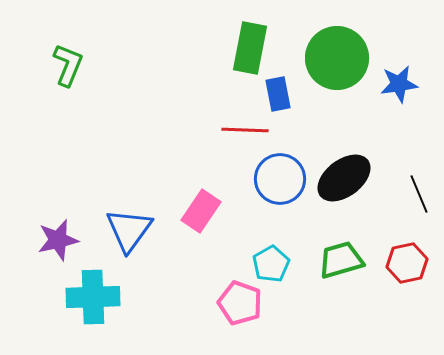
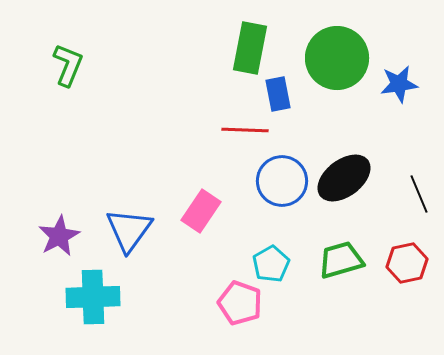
blue circle: moved 2 px right, 2 px down
purple star: moved 1 px right, 4 px up; rotated 15 degrees counterclockwise
